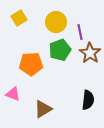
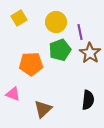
brown triangle: rotated 12 degrees counterclockwise
